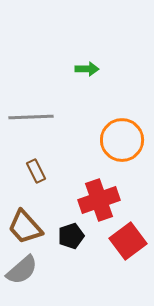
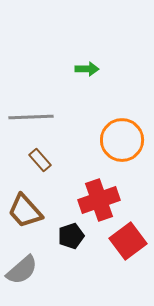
brown rectangle: moved 4 px right, 11 px up; rotated 15 degrees counterclockwise
brown trapezoid: moved 16 px up
